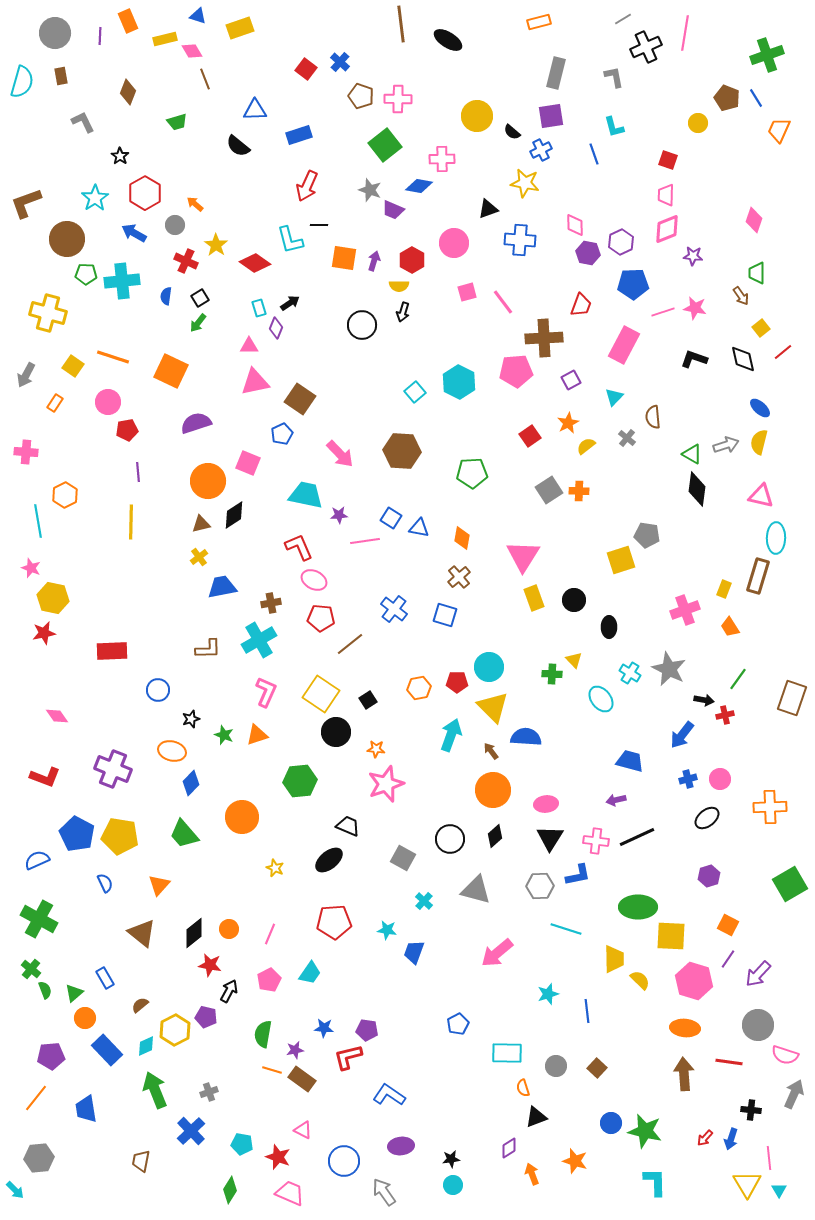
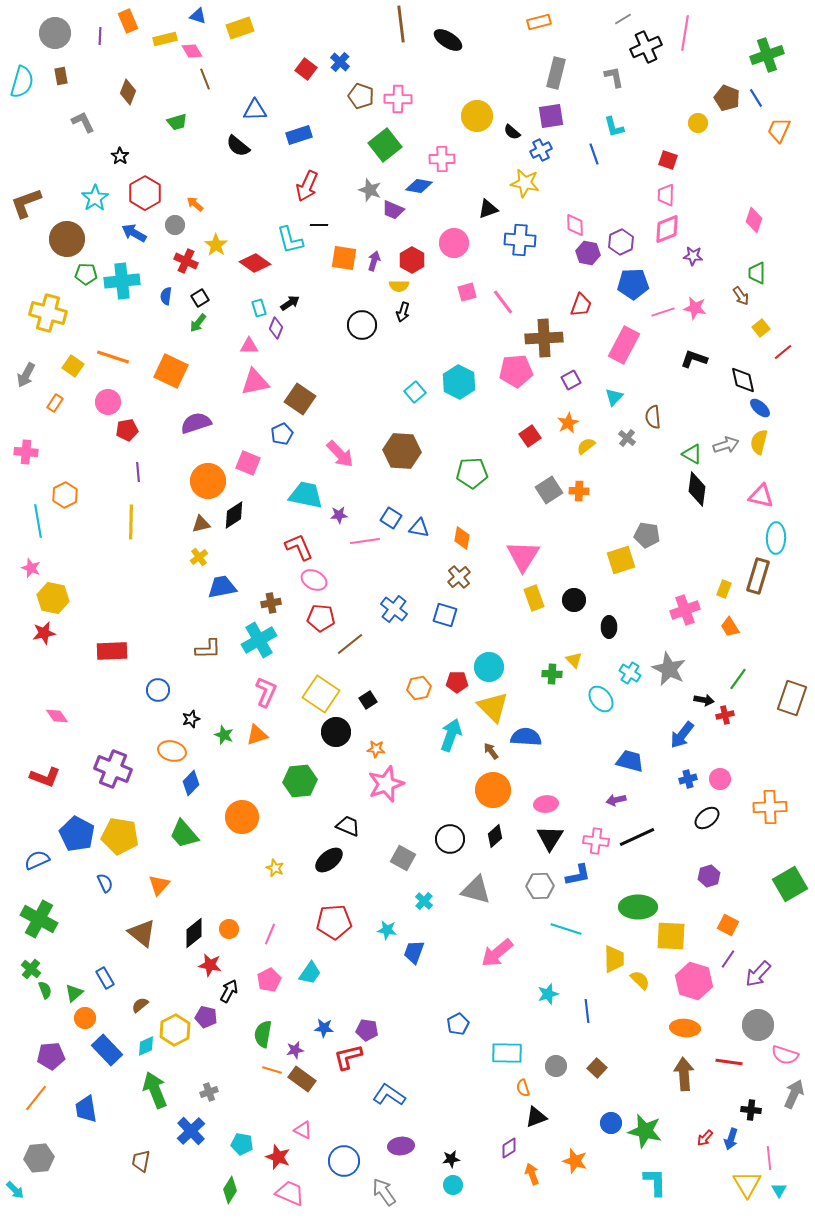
black diamond at (743, 359): moved 21 px down
